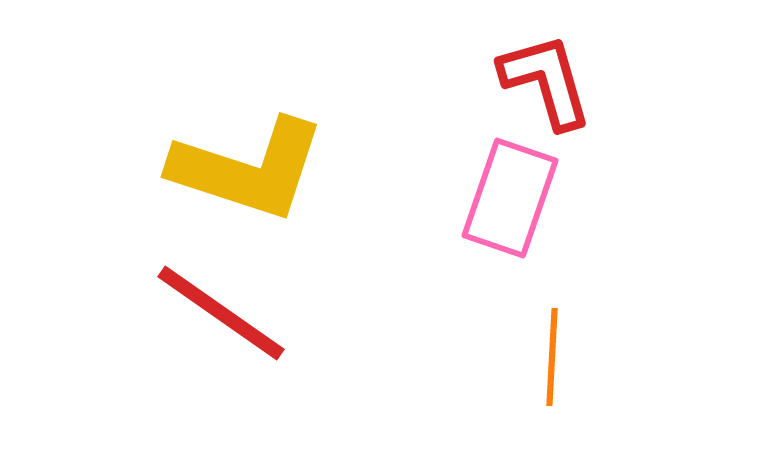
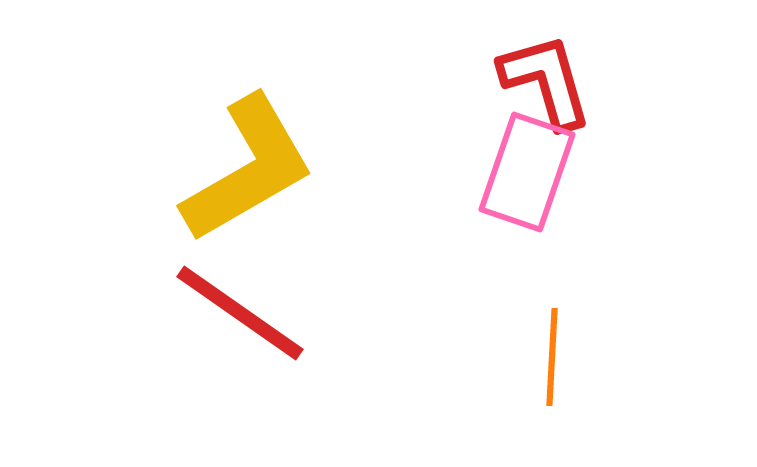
yellow L-shape: rotated 48 degrees counterclockwise
pink rectangle: moved 17 px right, 26 px up
red line: moved 19 px right
